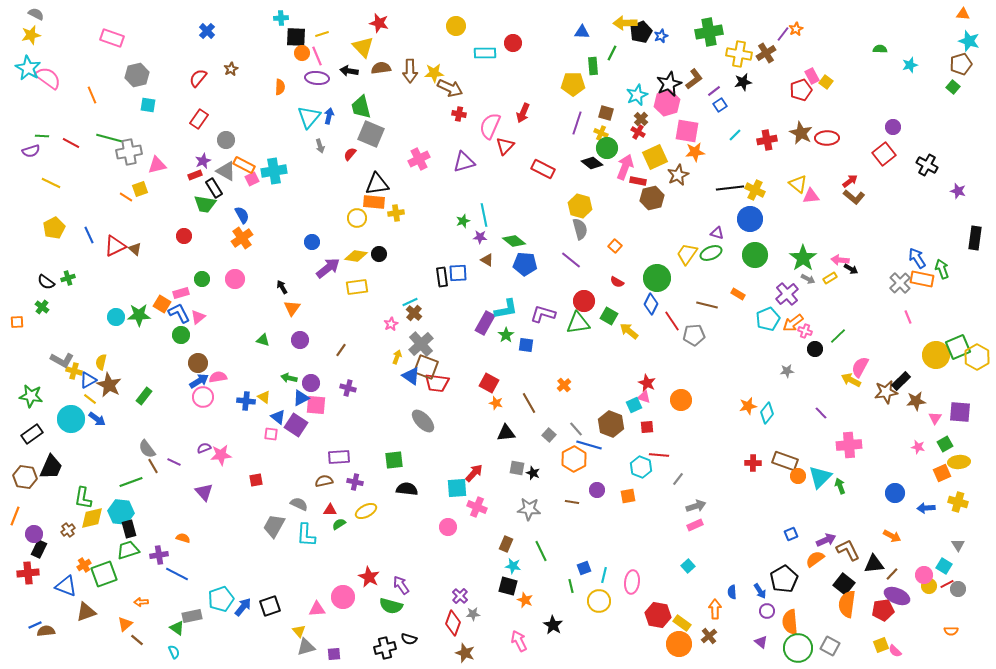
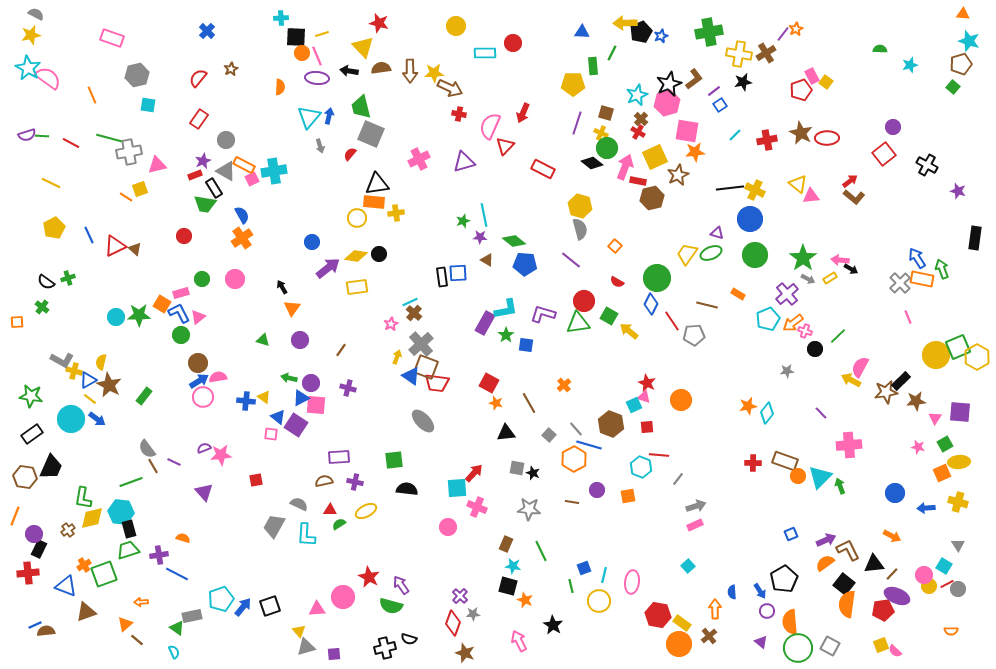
purple semicircle at (31, 151): moved 4 px left, 16 px up
orange semicircle at (815, 559): moved 10 px right, 4 px down
